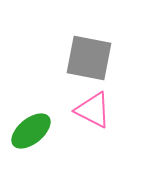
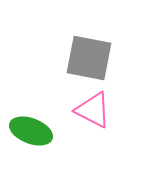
green ellipse: rotated 60 degrees clockwise
